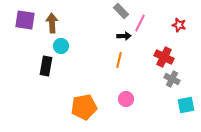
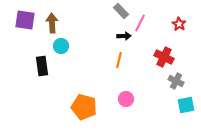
red star: moved 1 px up; rotated 16 degrees clockwise
black rectangle: moved 4 px left; rotated 18 degrees counterclockwise
gray cross: moved 4 px right, 2 px down
orange pentagon: rotated 25 degrees clockwise
